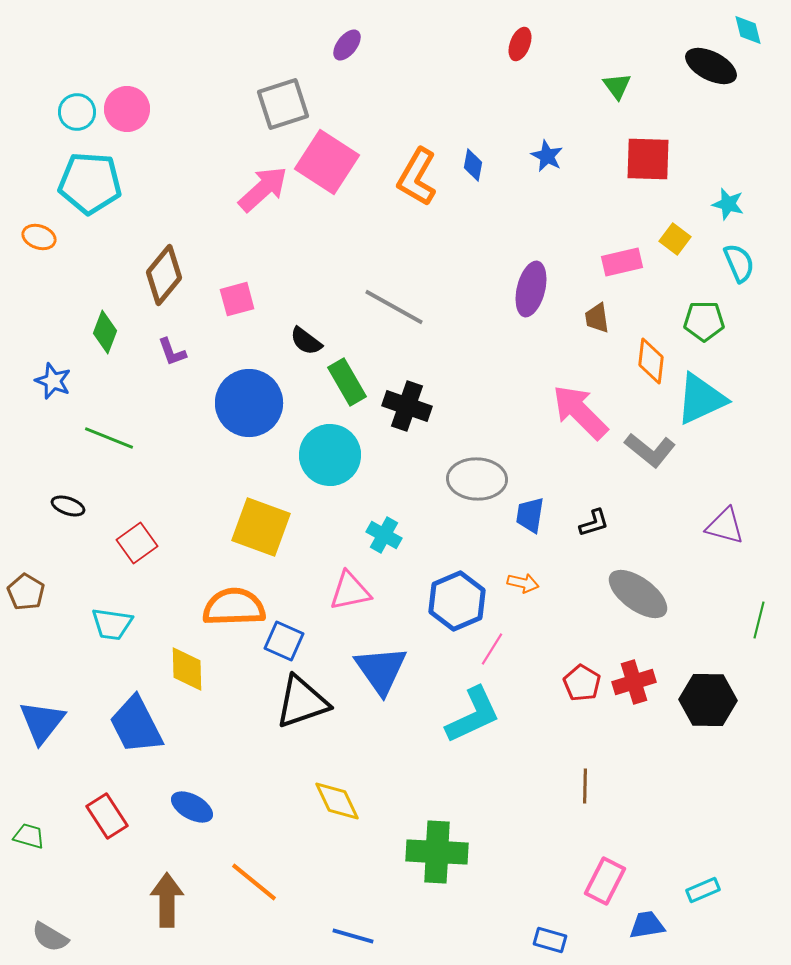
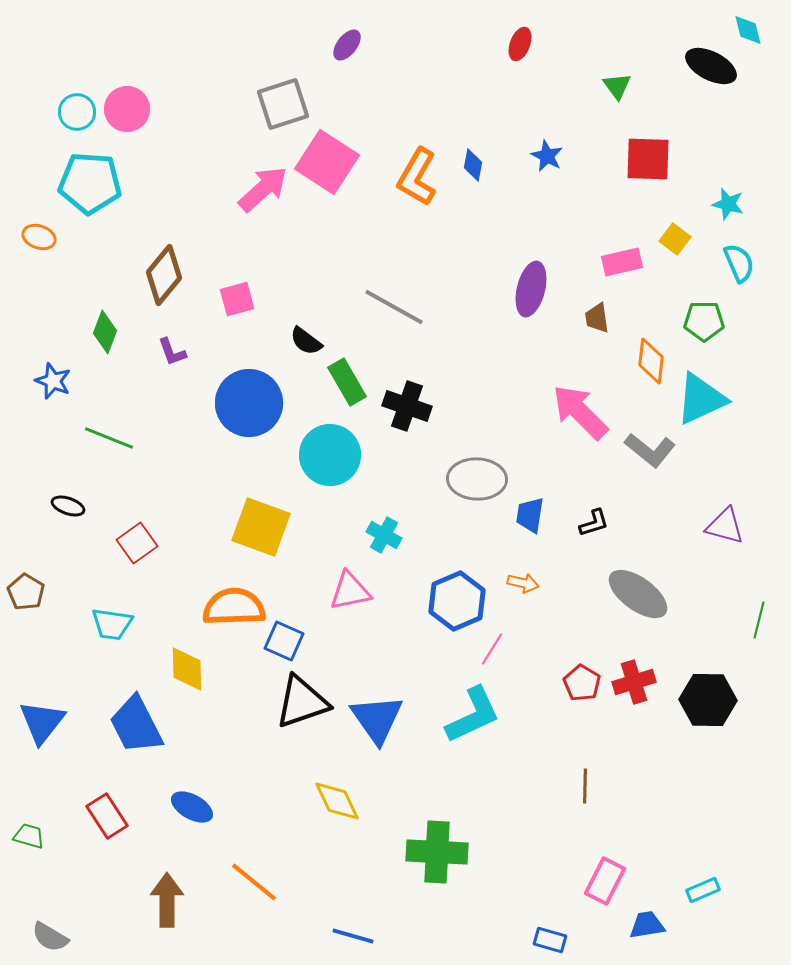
blue triangle at (381, 670): moved 4 px left, 49 px down
